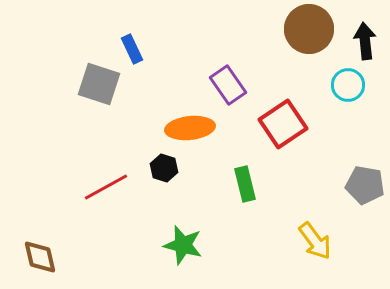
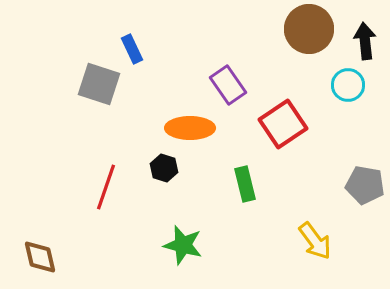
orange ellipse: rotated 6 degrees clockwise
red line: rotated 42 degrees counterclockwise
